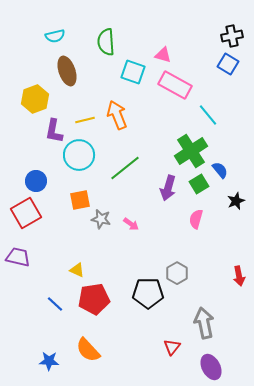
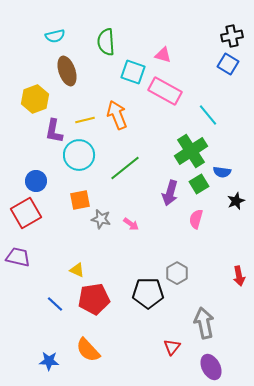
pink rectangle: moved 10 px left, 6 px down
blue semicircle: moved 2 px right, 2 px down; rotated 138 degrees clockwise
purple arrow: moved 2 px right, 5 px down
